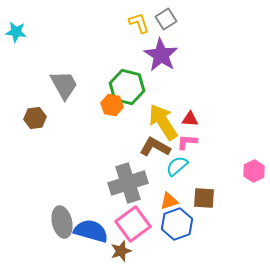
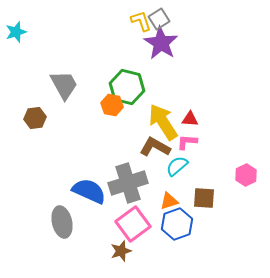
gray square: moved 7 px left
yellow L-shape: moved 2 px right, 2 px up
cyan star: rotated 25 degrees counterclockwise
purple star: moved 12 px up
pink hexagon: moved 8 px left, 4 px down
blue semicircle: moved 2 px left, 40 px up; rotated 8 degrees clockwise
